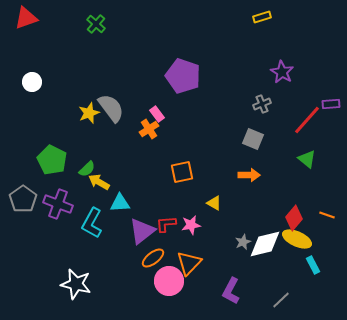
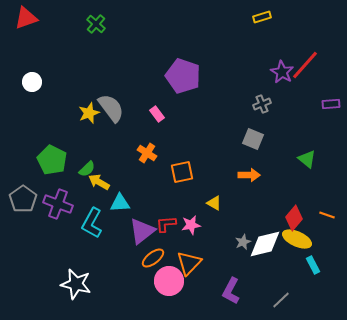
red line: moved 2 px left, 55 px up
orange cross: moved 2 px left, 24 px down; rotated 24 degrees counterclockwise
